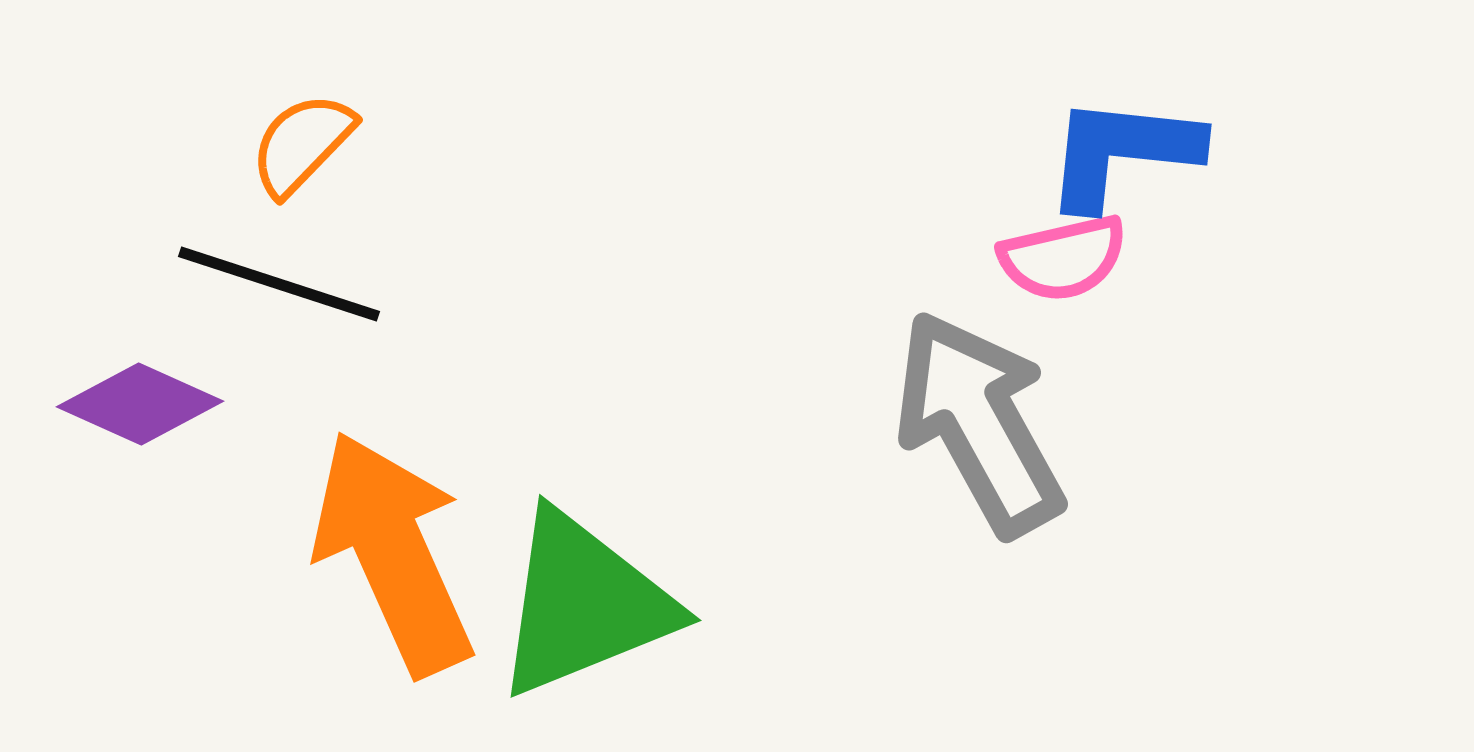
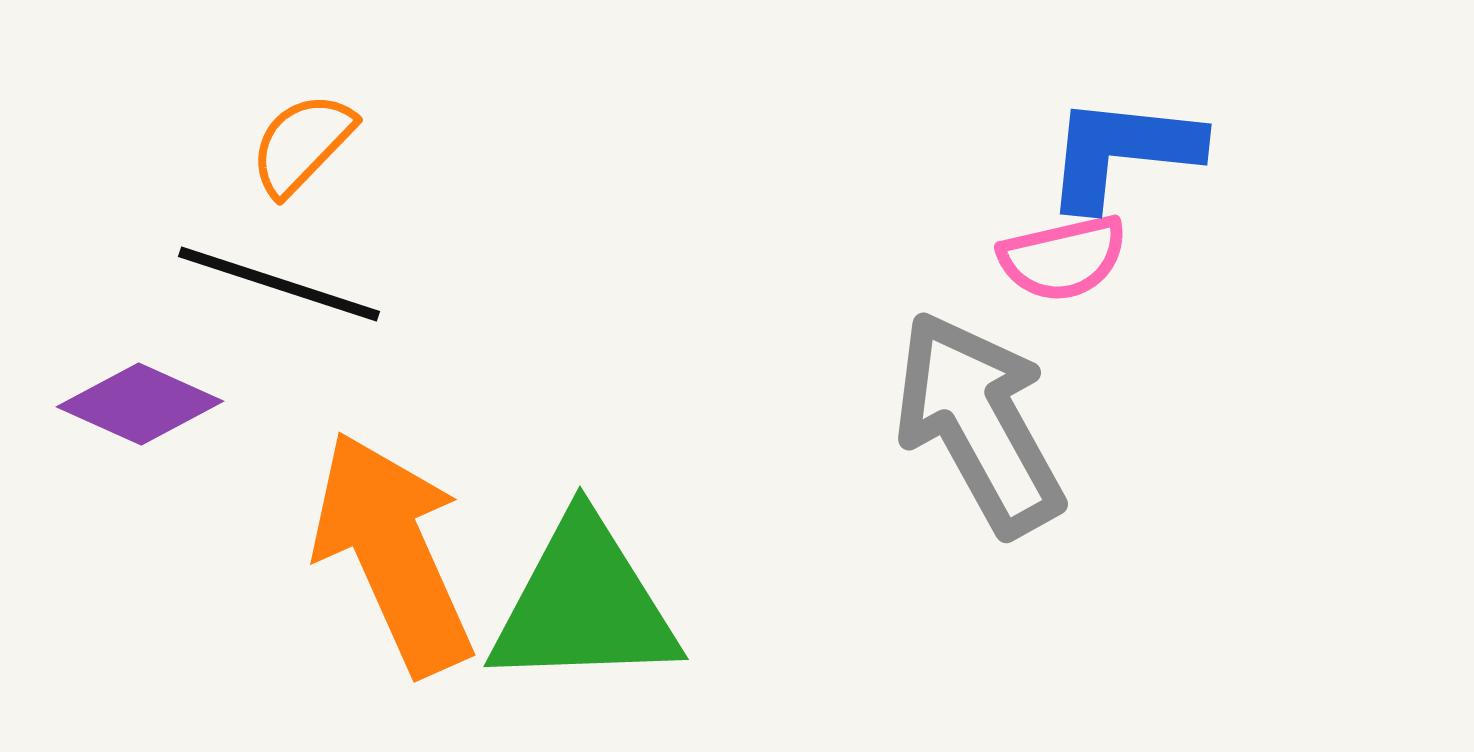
green triangle: rotated 20 degrees clockwise
